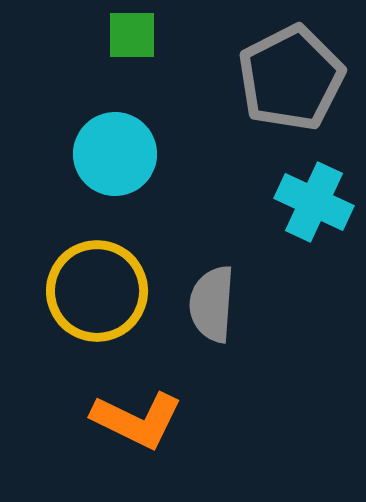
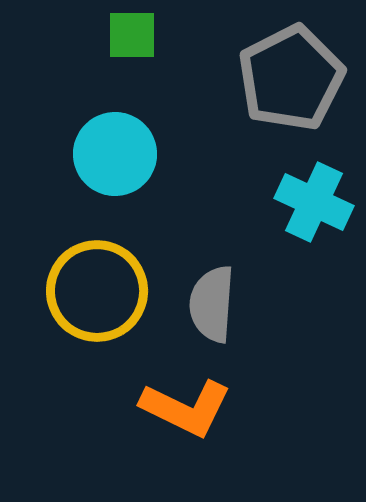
orange L-shape: moved 49 px right, 12 px up
